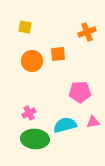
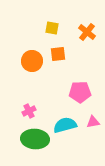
yellow square: moved 27 px right, 1 px down
orange cross: rotated 30 degrees counterclockwise
pink cross: moved 2 px up
